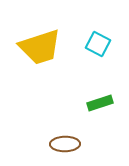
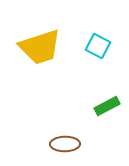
cyan square: moved 2 px down
green rectangle: moved 7 px right, 3 px down; rotated 10 degrees counterclockwise
